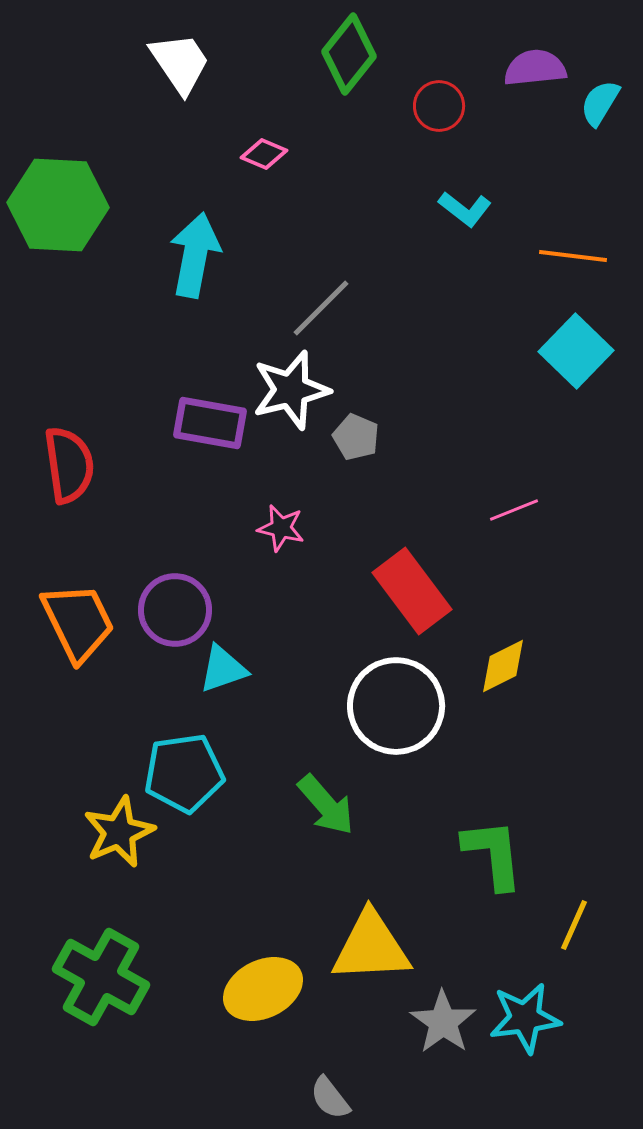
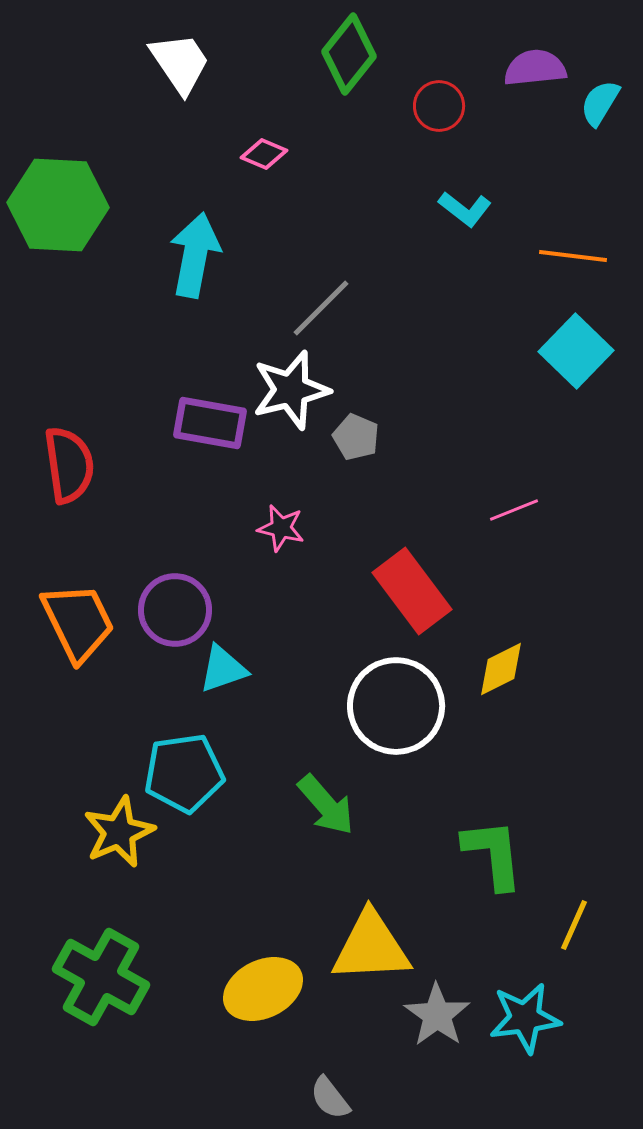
yellow diamond: moved 2 px left, 3 px down
gray star: moved 6 px left, 7 px up
